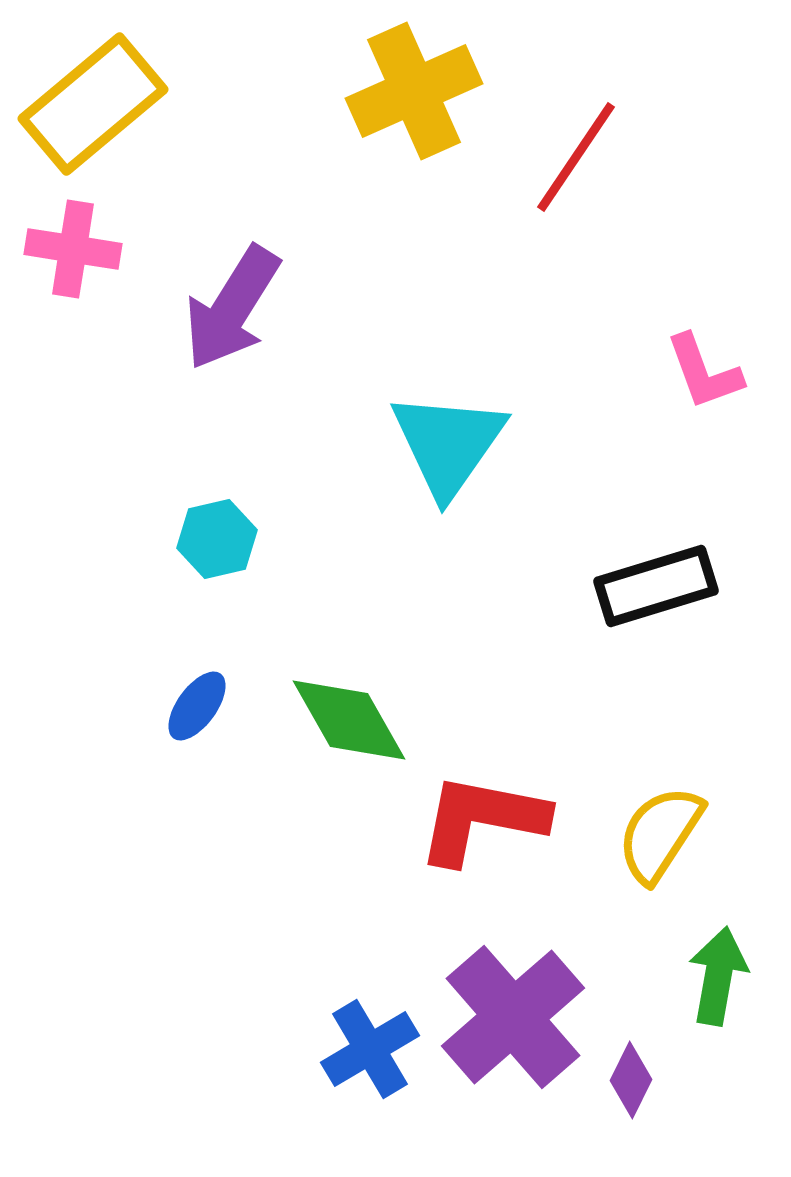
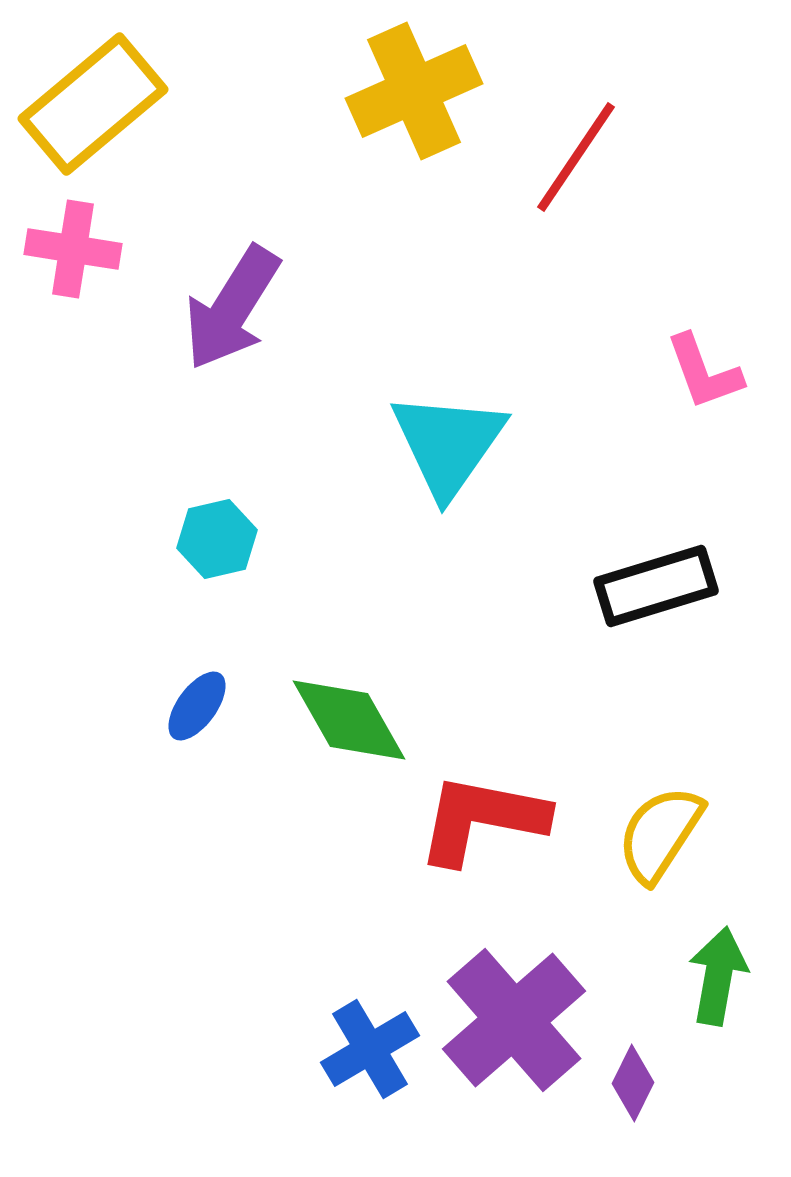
purple cross: moved 1 px right, 3 px down
purple diamond: moved 2 px right, 3 px down
